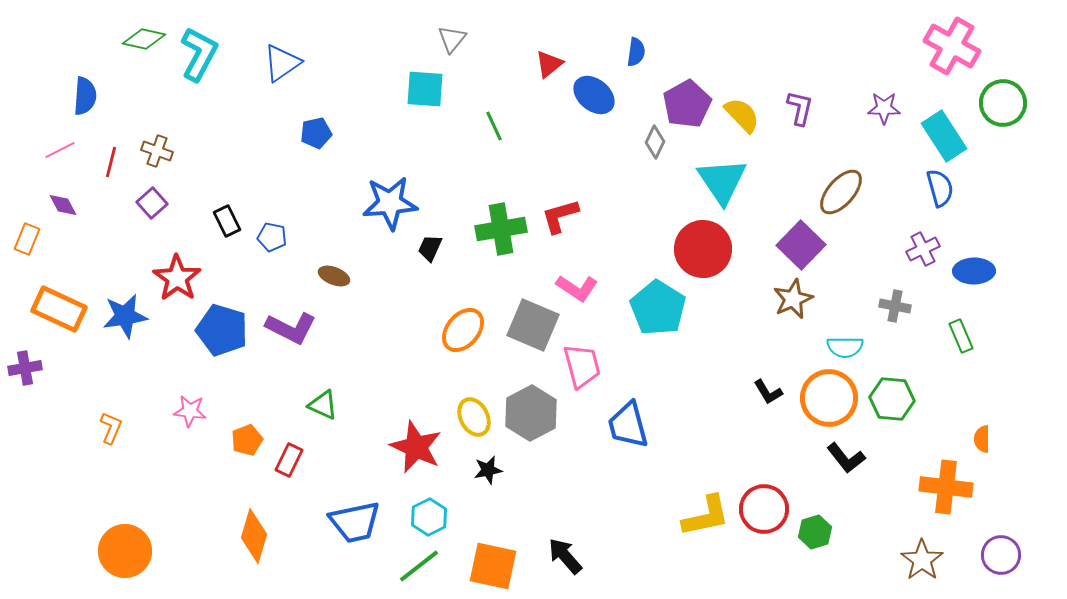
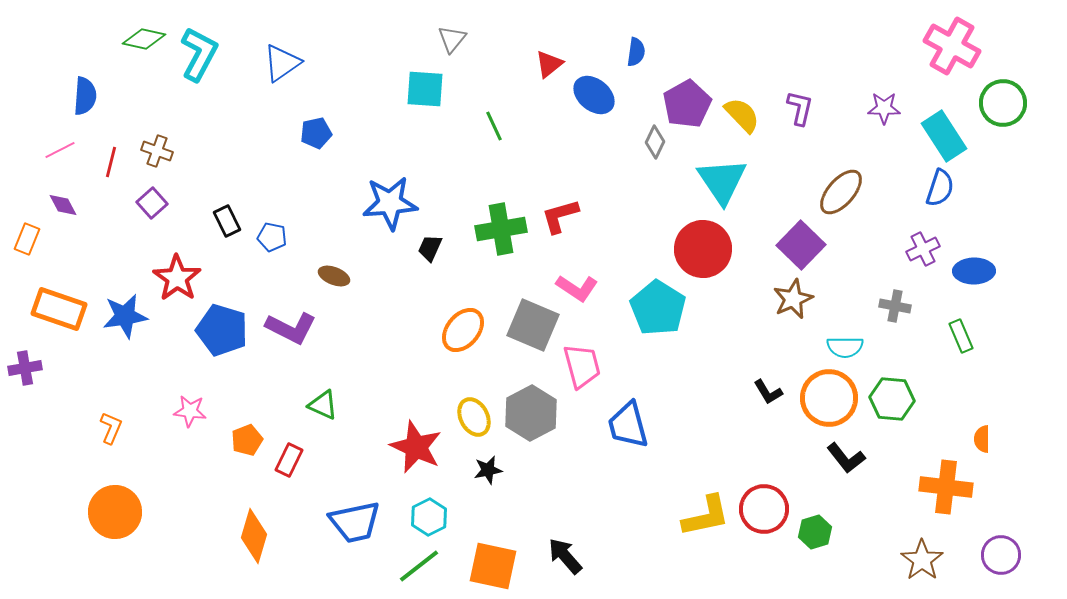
blue semicircle at (940, 188): rotated 33 degrees clockwise
orange rectangle at (59, 309): rotated 6 degrees counterclockwise
orange circle at (125, 551): moved 10 px left, 39 px up
